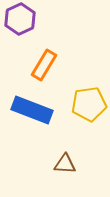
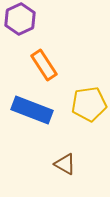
orange rectangle: rotated 64 degrees counterclockwise
brown triangle: rotated 25 degrees clockwise
